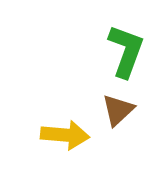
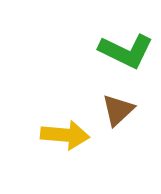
green L-shape: rotated 96 degrees clockwise
